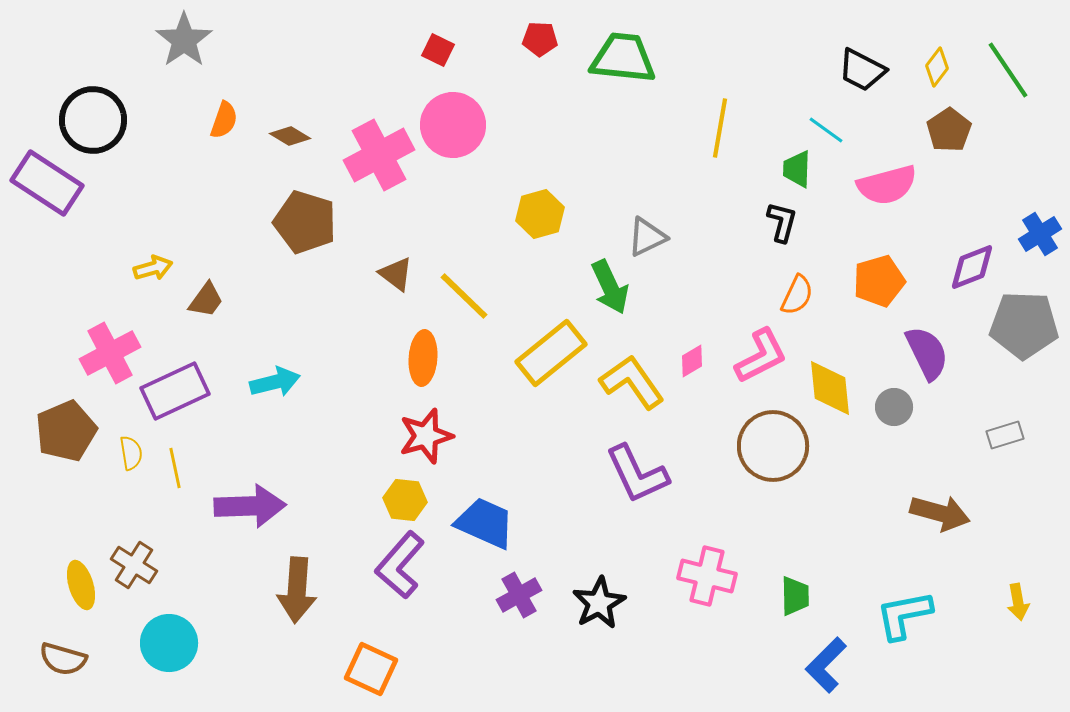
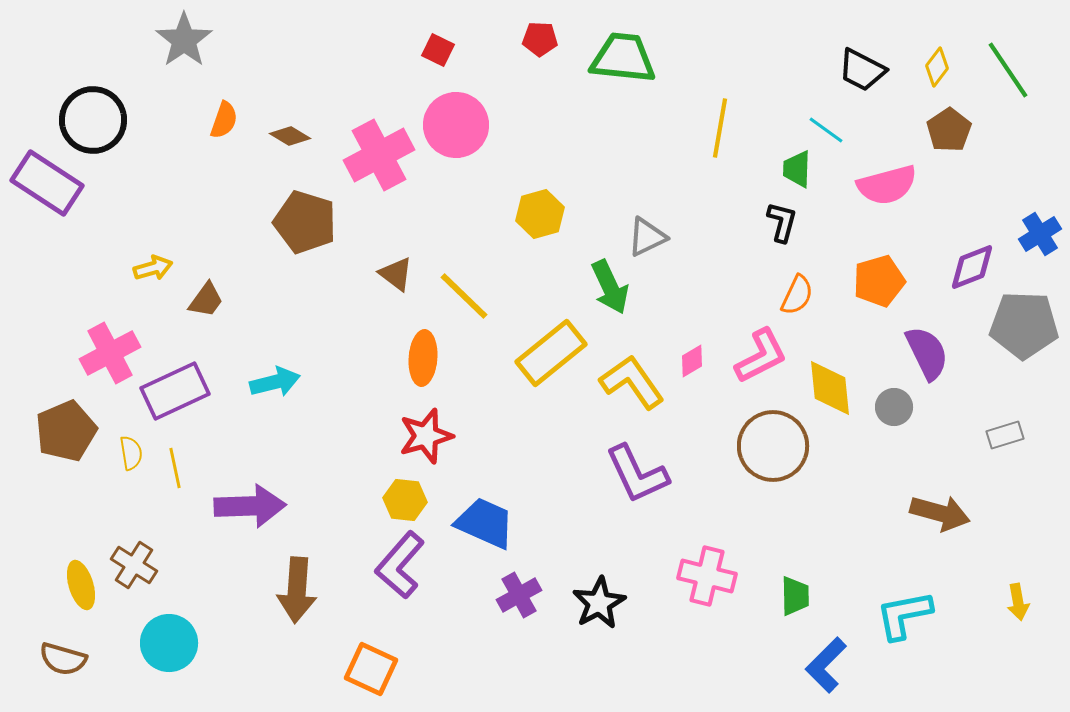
pink circle at (453, 125): moved 3 px right
